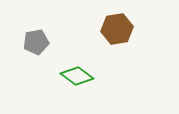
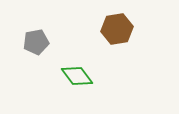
green diamond: rotated 16 degrees clockwise
